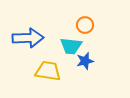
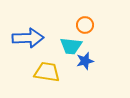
yellow trapezoid: moved 1 px left, 1 px down
